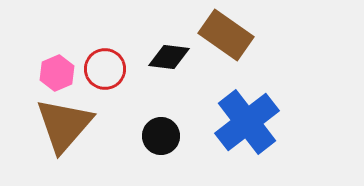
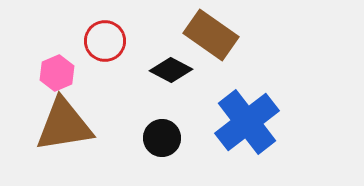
brown rectangle: moved 15 px left
black diamond: moved 2 px right, 13 px down; rotated 21 degrees clockwise
red circle: moved 28 px up
brown triangle: rotated 40 degrees clockwise
black circle: moved 1 px right, 2 px down
